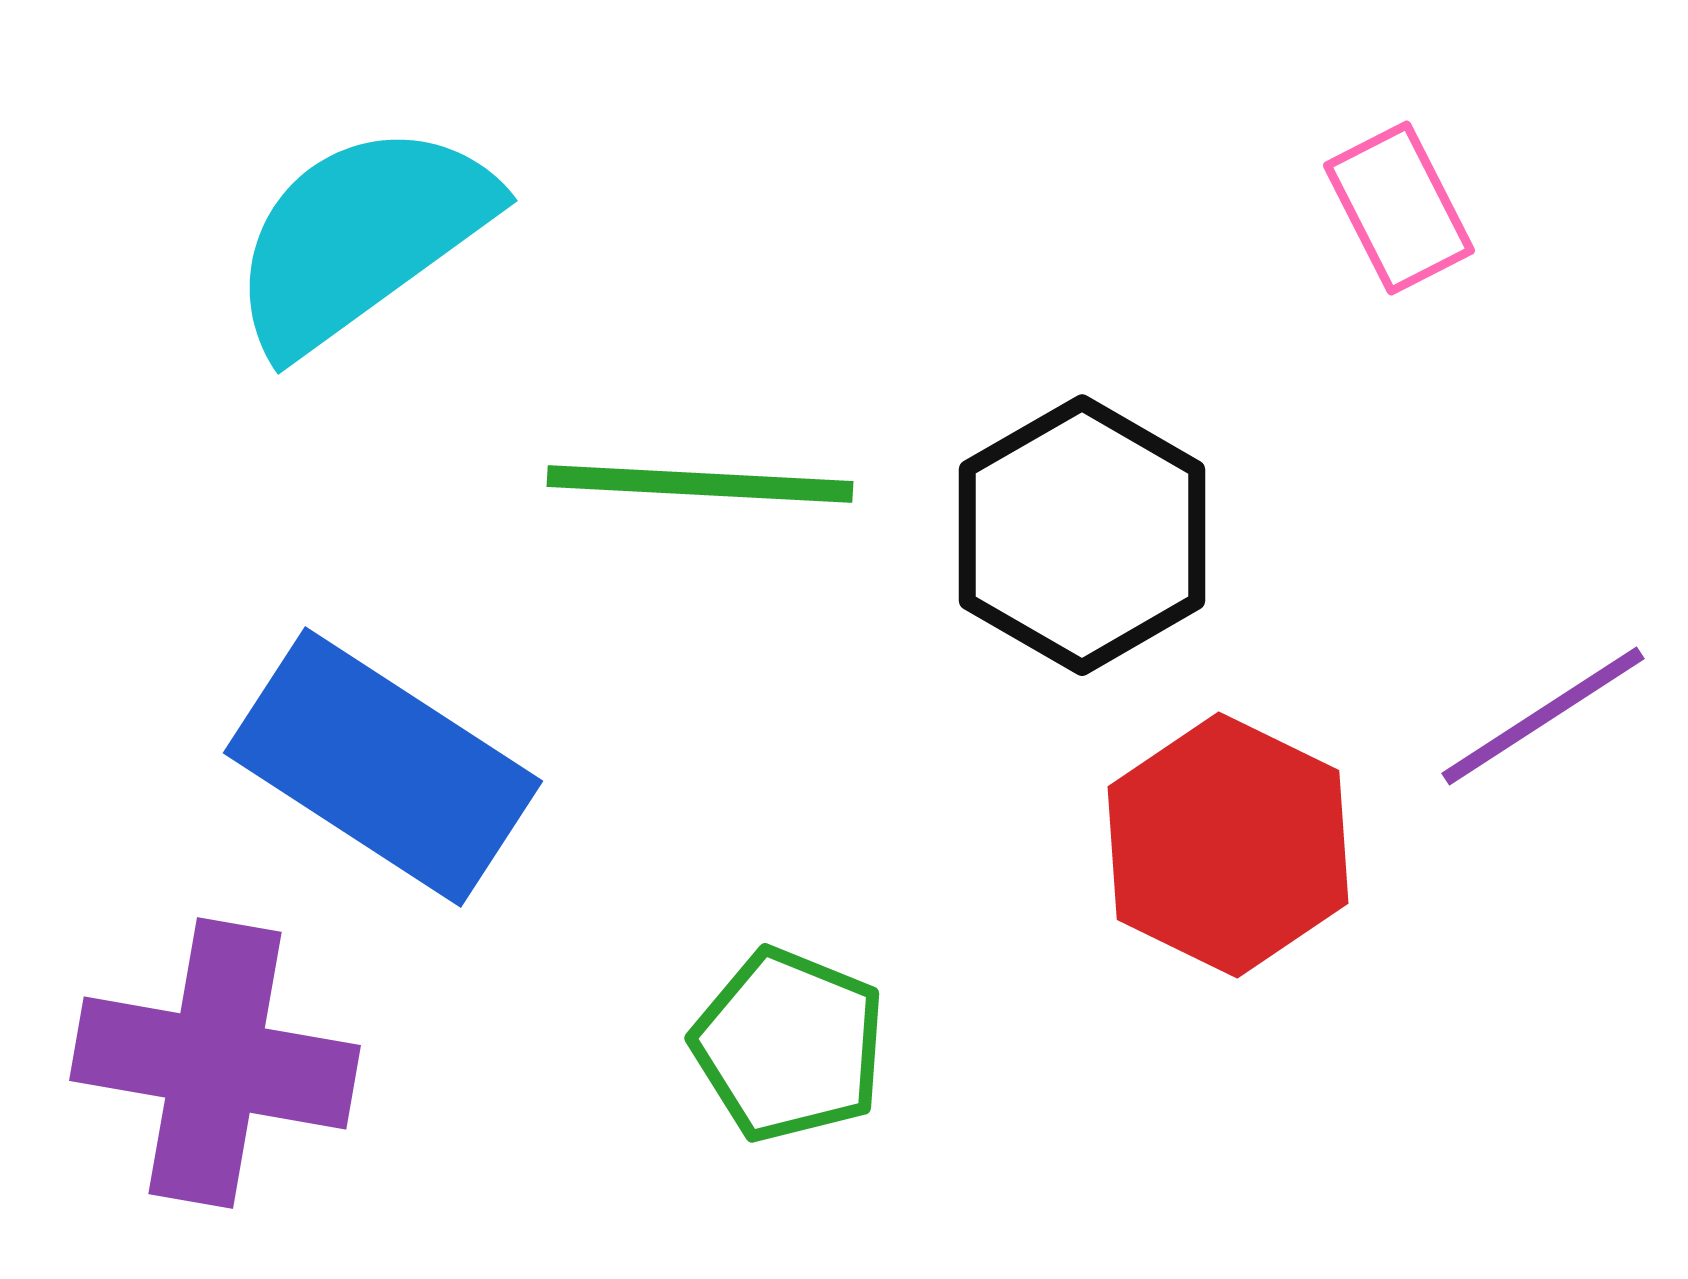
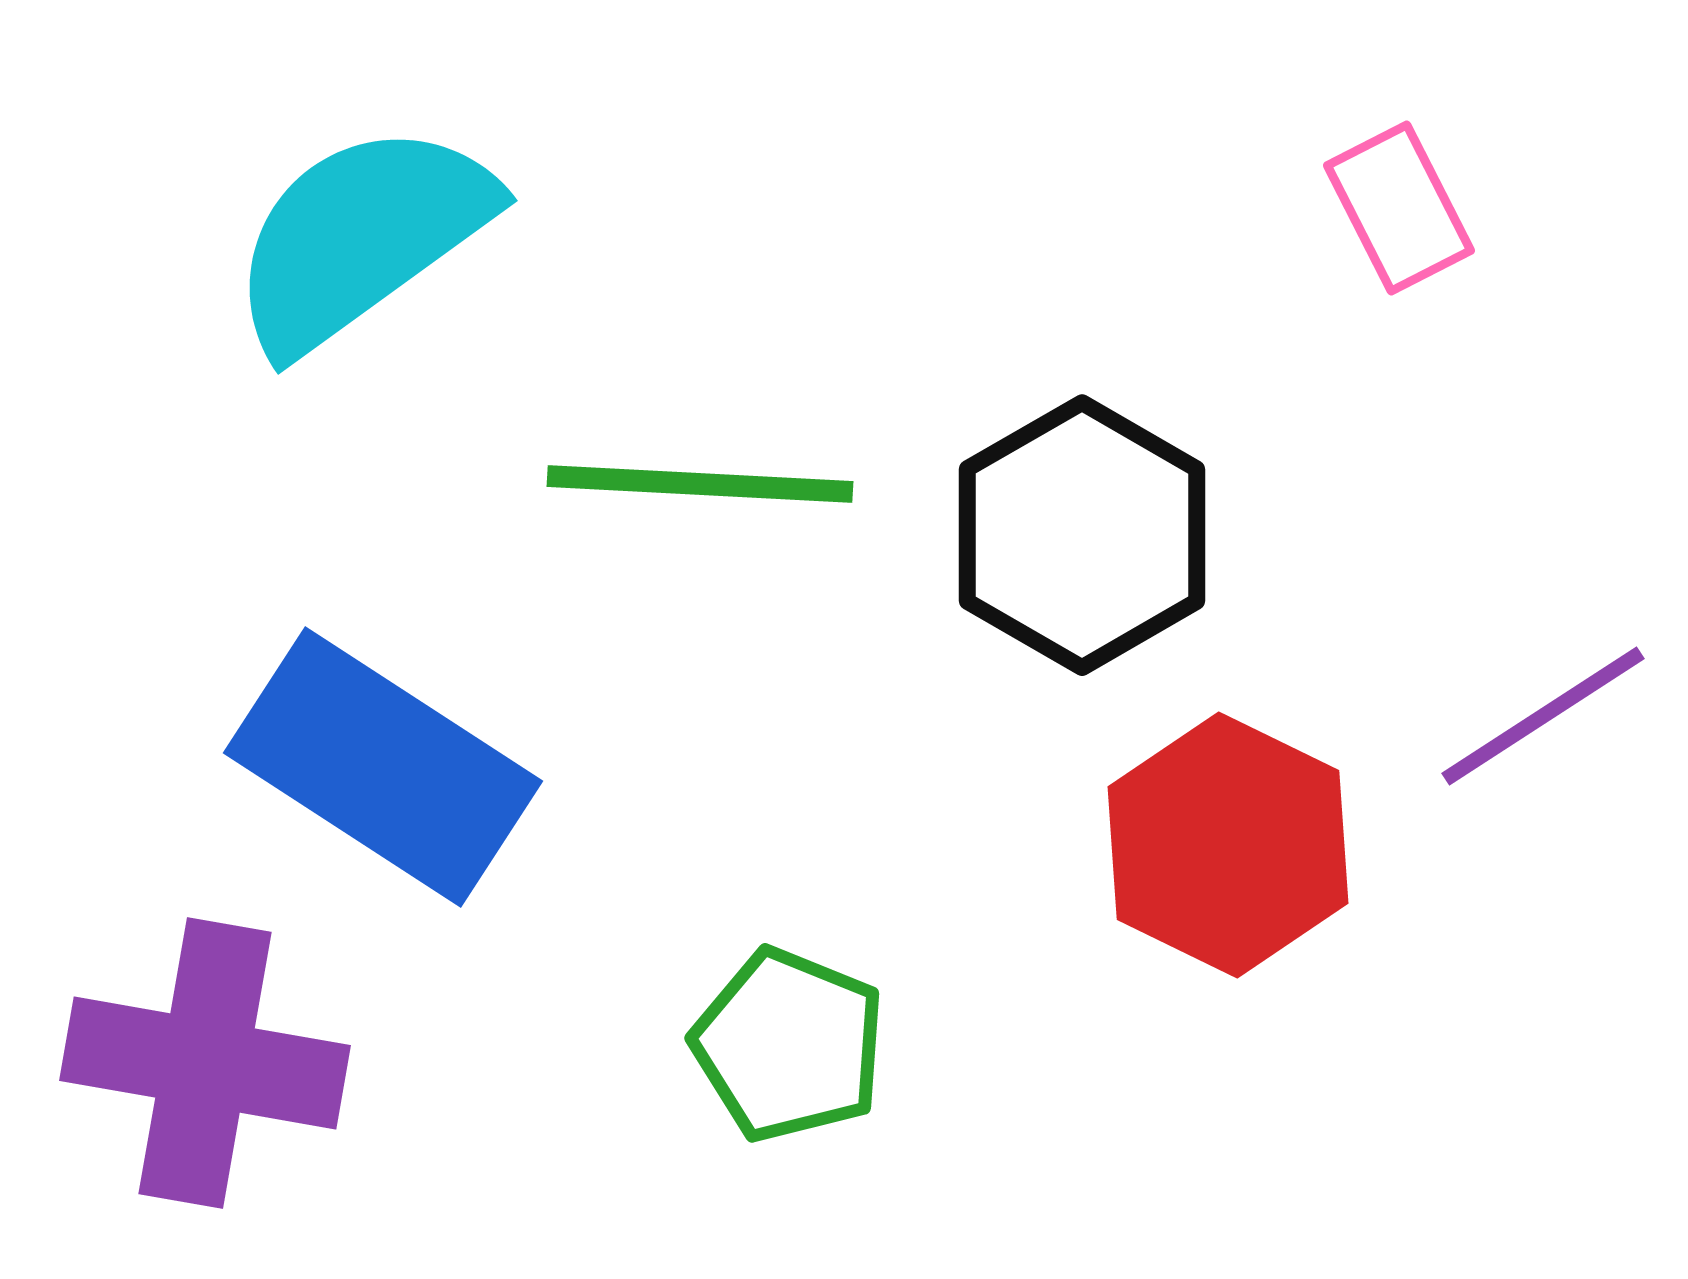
purple cross: moved 10 px left
